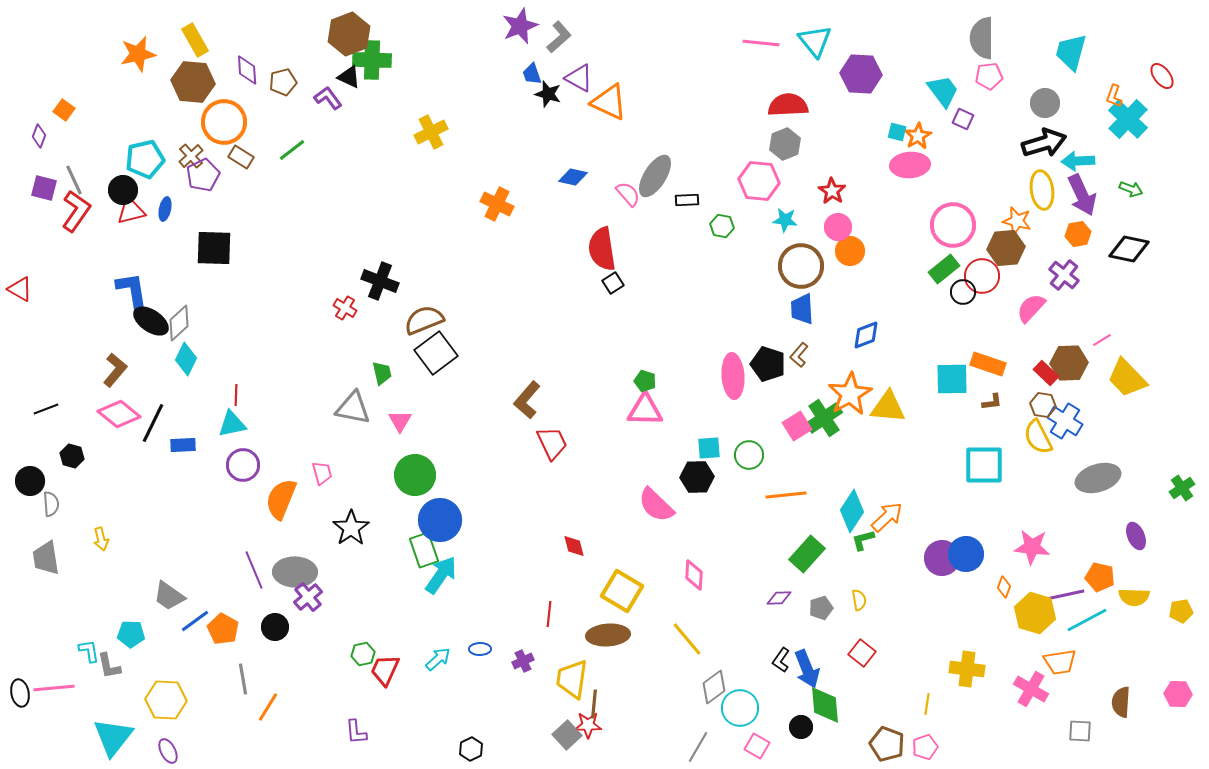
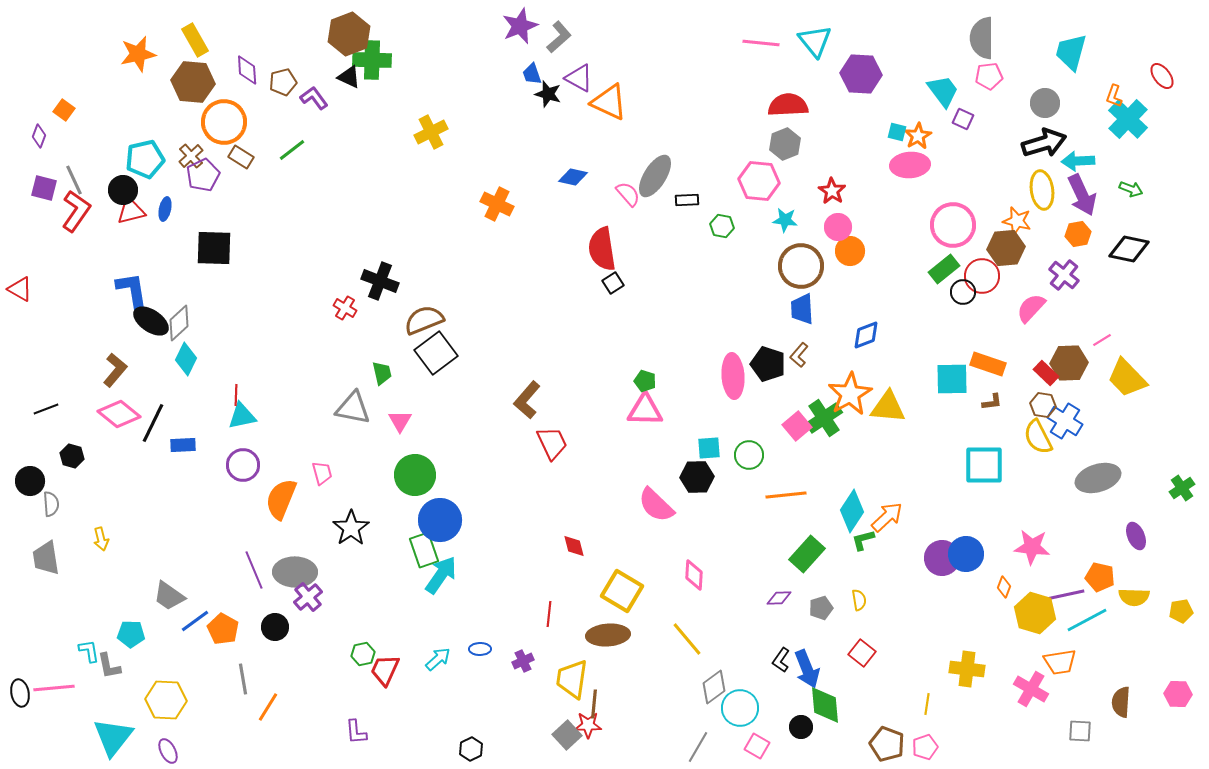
purple L-shape at (328, 98): moved 14 px left
cyan triangle at (232, 424): moved 10 px right, 8 px up
pink square at (797, 426): rotated 8 degrees counterclockwise
